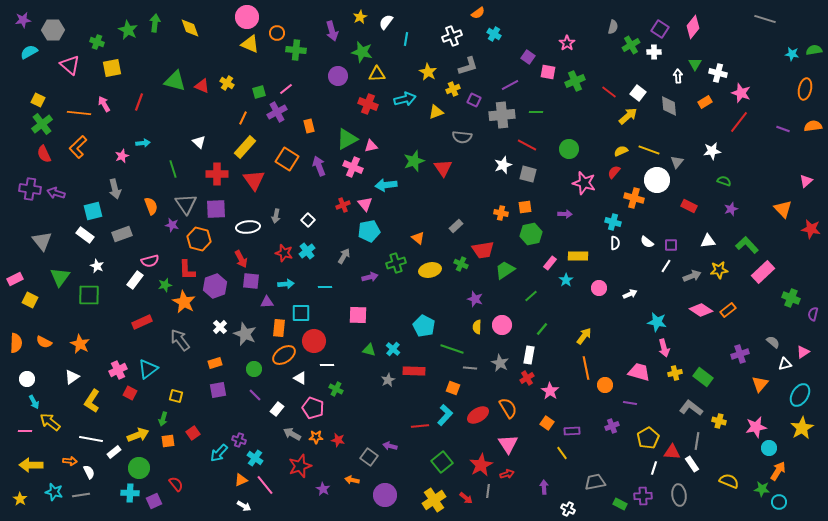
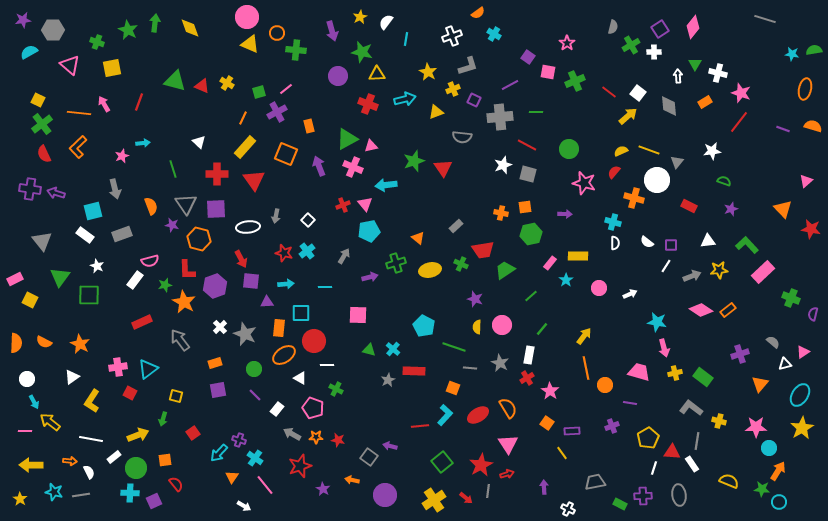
purple square at (660, 29): rotated 24 degrees clockwise
gray cross at (502, 115): moved 2 px left, 2 px down
orange semicircle at (813, 126): rotated 24 degrees clockwise
orange square at (287, 159): moved 1 px left, 5 px up; rotated 10 degrees counterclockwise
green line at (452, 349): moved 2 px right, 2 px up
pink cross at (118, 370): moved 3 px up; rotated 18 degrees clockwise
pink star at (756, 427): rotated 10 degrees clockwise
orange square at (168, 441): moved 3 px left, 19 px down
white rectangle at (114, 452): moved 5 px down
green circle at (139, 468): moved 3 px left
orange triangle at (241, 480): moved 9 px left, 3 px up; rotated 32 degrees counterclockwise
